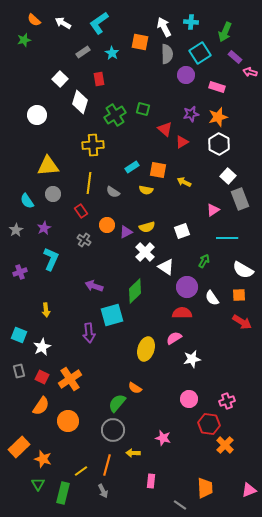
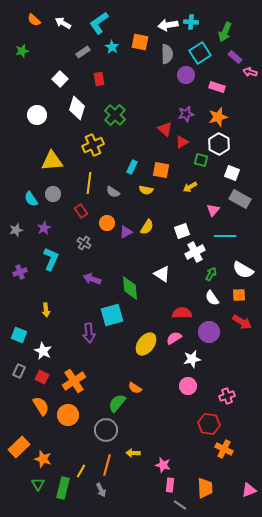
white arrow at (164, 27): moved 4 px right, 2 px up; rotated 72 degrees counterclockwise
green star at (24, 40): moved 2 px left, 11 px down
cyan star at (112, 53): moved 6 px up
white diamond at (80, 102): moved 3 px left, 6 px down
green square at (143, 109): moved 58 px right, 51 px down
purple star at (191, 114): moved 5 px left
green cross at (115, 115): rotated 15 degrees counterclockwise
yellow cross at (93, 145): rotated 20 degrees counterclockwise
yellow triangle at (48, 166): moved 4 px right, 5 px up
cyan rectangle at (132, 167): rotated 32 degrees counterclockwise
orange square at (158, 170): moved 3 px right
white square at (228, 176): moved 4 px right, 3 px up; rotated 21 degrees counterclockwise
yellow arrow at (184, 182): moved 6 px right, 5 px down; rotated 56 degrees counterclockwise
gray rectangle at (240, 199): rotated 40 degrees counterclockwise
cyan semicircle at (27, 201): moved 4 px right, 2 px up
pink triangle at (213, 210): rotated 16 degrees counterclockwise
orange circle at (107, 225): moved 2 px up
yellow semicircle at (147, 227): rotated 42 degrees counterclockwise
gray star at (16, 230): rotated 16 degrees clockwise
cyan line at (227, 238): moved 2 px left, 2 px up
gray cross at (84, 240): moved 3 px down
white cross at (145, 252): moved 50 px right; rotated 18 degrees clockwise
green arrow at (204, 261): moved 7 px right, 13 px down
white triangle at (166, 267): moved 4 px left, 7 px down
purple arrow at (94, 286): moved 2 px left, 7 px up
purple circle at (187, 287): moved 22 px right, 45 px down
green diamond at (135, 291): moved 5 px left, 3 px up; rotated 50 degrees counterclockwise
white star at (42, 347): moved 1 px right, 4 px down; rotated 18 degrees counterclockwise
yellow ellipse at (146, 349): moved 5 px up; rotated 20 degrees clockwise
gray rectangle at (19, 371): rotated 40 degrees clockwise
orange cross at (70, 379): moved 4 px right, 2 px down
pink circle at (189, 399): moved 1 px left, 13 px up
pink cross at (227, 401): moved 5 px up
orange semicircle at (41, 406): rotated 66 degrees counterclockwise
orange circle at (68, 421): moved 6 px up
gray circle at (113, 430): moved 7 px left
pink star at (163, 438): moved 27 px down
orange cross at (225, 445): moved 1 px left, 4 px down; rotated 18 degrees counterclockwise
yellow line at (81, 471): rotated 24 degrees counterclockwise
pink rectangle at (151, 481): moved 19 px right, 4 px down
gray arrow at (103, 491): moved 2 px left, 1 px up
green rectangle at (63, 493): moved 5 px up
